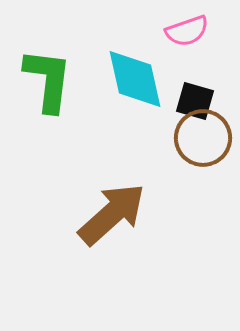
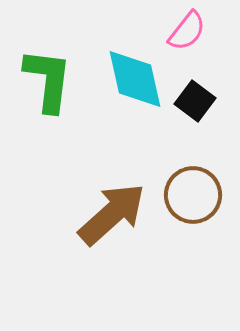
pink semicircle: rotated 33 degrees counterclockwise
black square: rotated 21 degrees clockwise
brown circle: moved 10 px left, 57 px down
